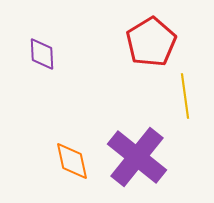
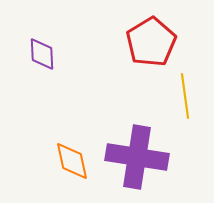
purple cross: rotated 30 degrees counterclockwise
